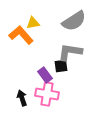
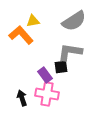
yellow triangle: moved 2 px up
black square: moved 1 px down
